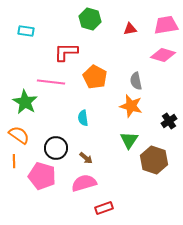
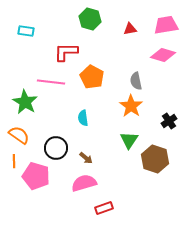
orange pentagon: moved 3 px left
orange star: rotated 20 degrees clockwise
brown hexagon: moved 1 px right, 1 px up
pink pentagon: moved 6 px left
